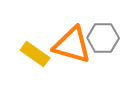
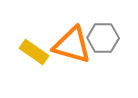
yellow rectangle: moved 1 px left, 2 px up
